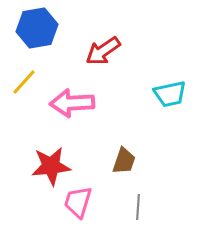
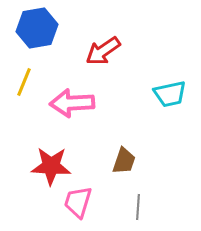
yellow line: rotated 20 degrees counterclockwise
red star: rotated 9 degrees clockwise
